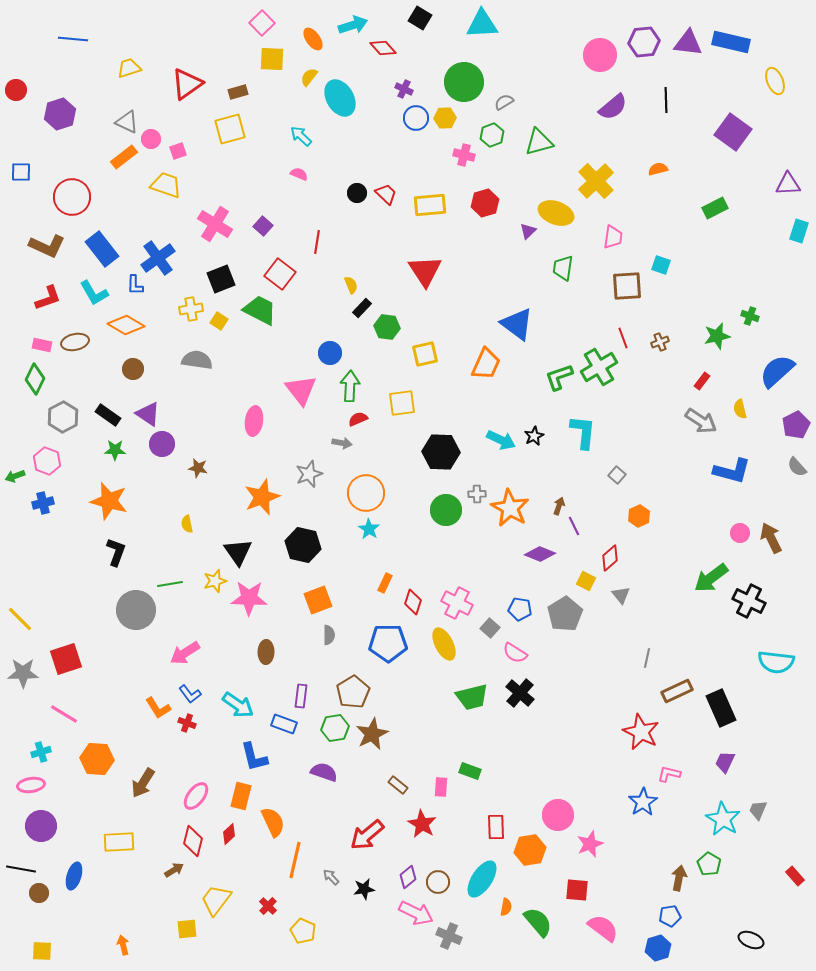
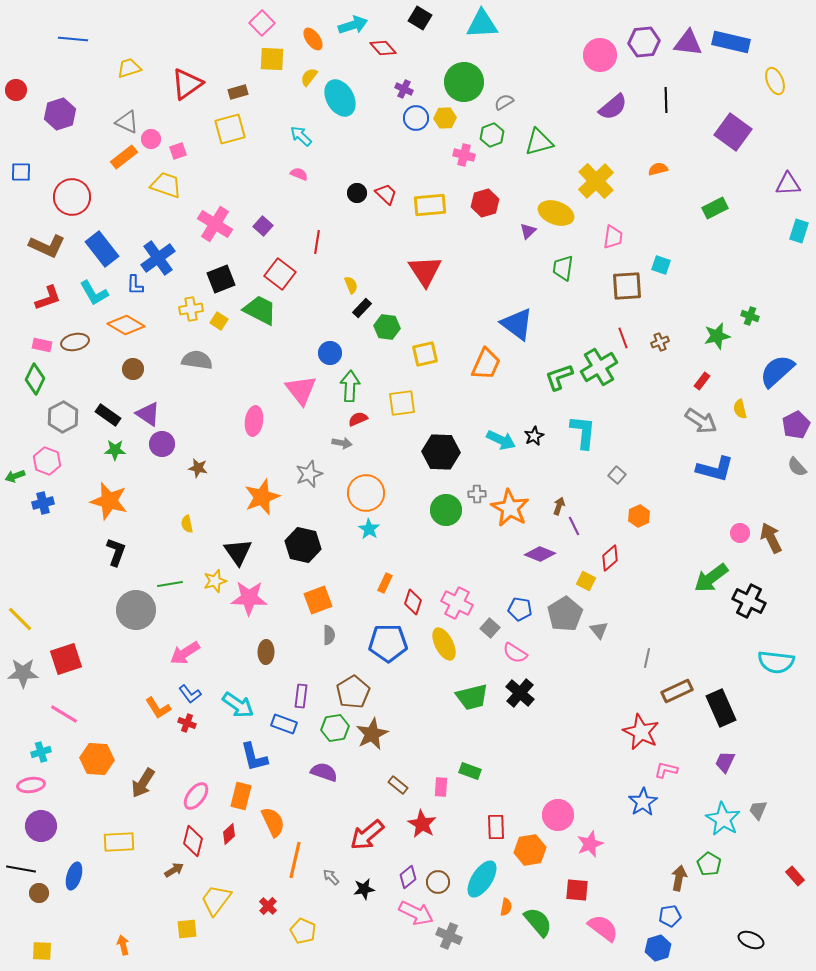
blue L-shape at (732, 471): moved 17 px left, 2 px up
gray triangle at (621, 595): moved 22 px left, 35 px down
pink L-shape at (669, 774): moved 3 px left, 4 px up
